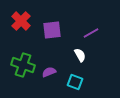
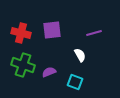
red cross: moved 12 px down; rotated 30 degrees counterclockwise
purple line: moved 3 px right; rotated 14 degrees clockwise
